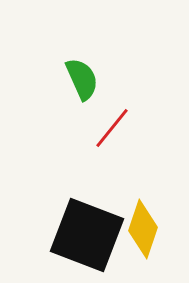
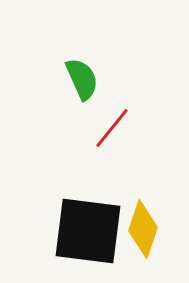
black square: moved 1 px right, 4 px up; rotated 14 degrees counterclockwise
